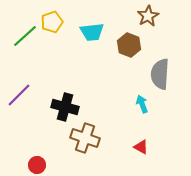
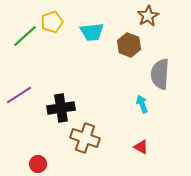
purple line: rotated 12 degrees clockwise
black cross: moved 4 px left, 1 px down; rotated 24 degrees counterclockwise
red circle: moved 1 px right, 1 px up
